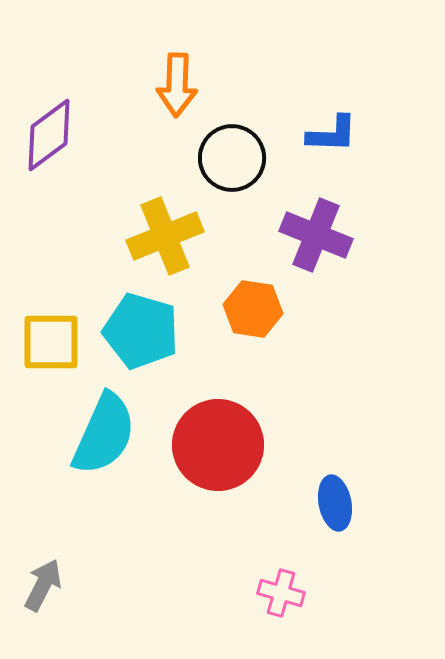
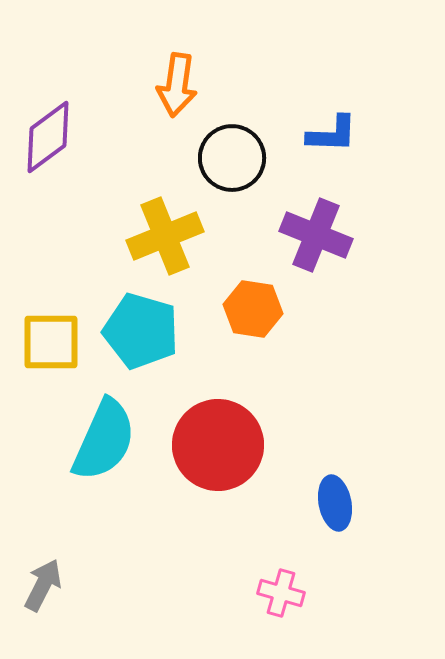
orange arrow: rotated 6 degrees clockwise
purple diamond: moved 1 px left, 2 px down
cyan semicircle: moved 6 px down
